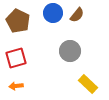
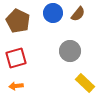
brown semicircle: moved 1 px right, 1 px up
yellow rectangle: moved 3 px left, 1 px up
